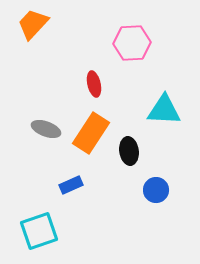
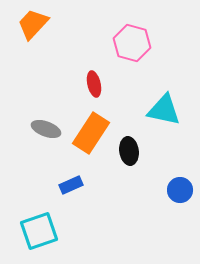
pink hexagon: rotated 18 degrees clockwise
cyan triangle: rotated 9 degrees clockwise
blue circle: moved 24 px right
